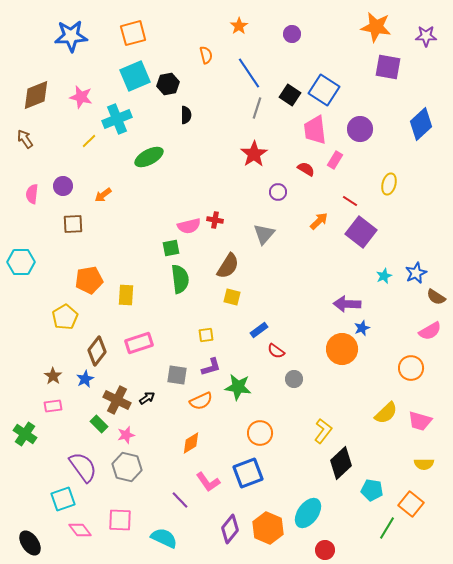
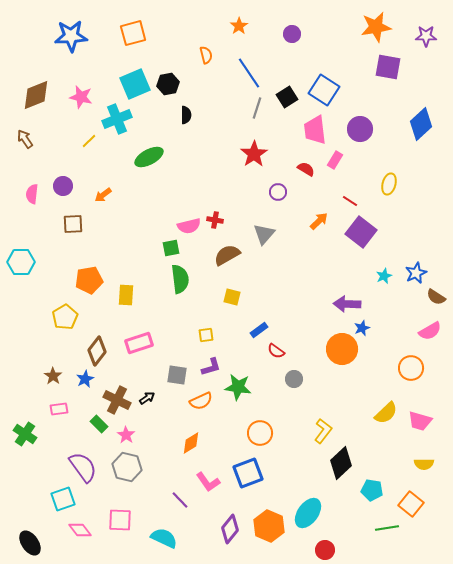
orange star at (376, 27): rotated 20 degrees counterclockwise
cyan square at (135, 76): moved 8 px down
black square at (290, 95): moved 3 px left, 2 px down; rotated 25 degrees clockwise
brown semicircle at (228, 266): moved 1 px left, 11 px up; rotated 152 degrees counterclockwise
pink rectangle at (53, 406): moved 6 px right, 3 px down
pink star at (126, 435): rotated 24 degrees counterclockwise
orange hexagon at (268, 528): moved 1 px right, 2 px up
green line at (387, 528): rotated 50 degrees clockwise
